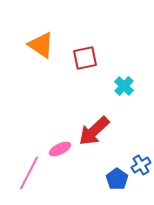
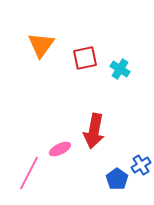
orange triangle: rotated 32 degrees clockwise
cyan cross: moved 4 px left, 17 px up; rotated 12 degrees counterclockwise
red arrow: rotated 36 degrees counterclockwise
